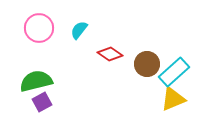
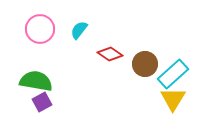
pink circle: moved 1 px right, 1 px down
brown circle: moved 2 px left
cyan rectangle: moved 1 px left, 2 px down
green semicircle: rotated 24 degrees clockwise
yellow triangle: rotated 36 degrees counterclockwise
